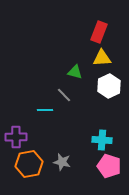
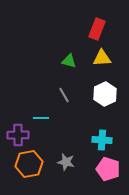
red rectangle: moved 2 px left, 3 px up
green triangle: moved 6 px left, 11 px up
white hexagon: moved 4 px left, 8 px down
gray line: rotated 14 degrees clockwise
cyan line: moved 4 px left, 8 px down
purple cross: moved 2 px right, 2 px up
gray star: moved 4 px right
pink pentagon: moved 1 px left, 3 px down
